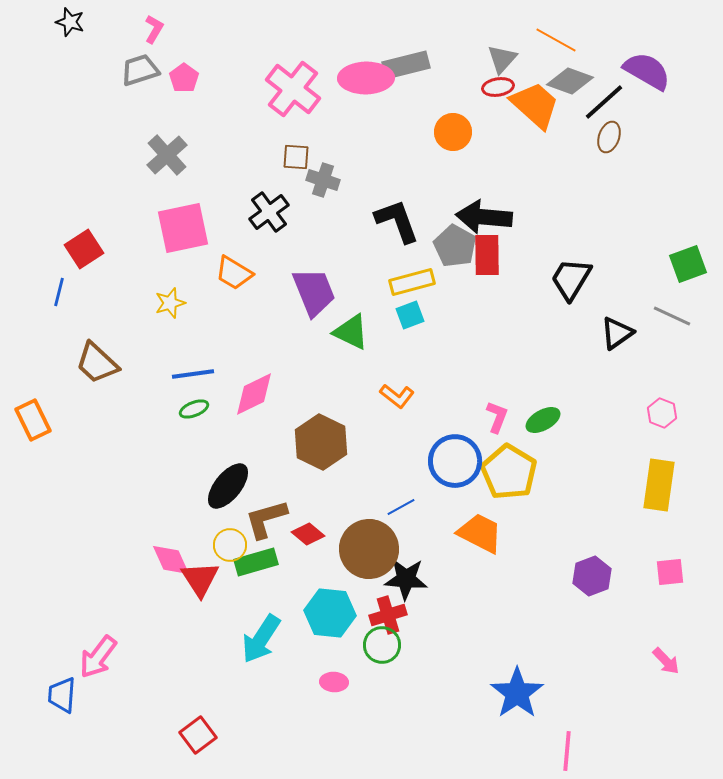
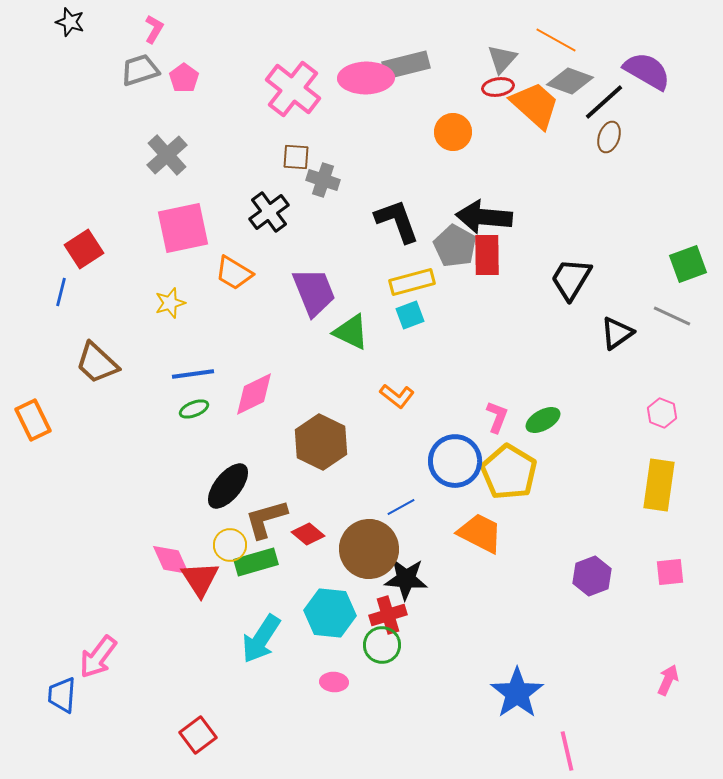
blue line at (59, 292): moved 2 px right
pink arrow at (666, 661): moved 2 px right, 19 px down; rotated 112 degrees counterclockwise
pink line at (567, 751): rotated 18 degrees counterclockwise
